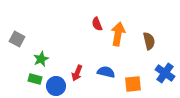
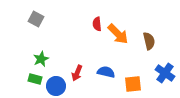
red semicircle: rotated 16 degrees clockwise
orange arrow: rotated 125 degrees clockwise
gray square: moved 19 px right, 20 px up
